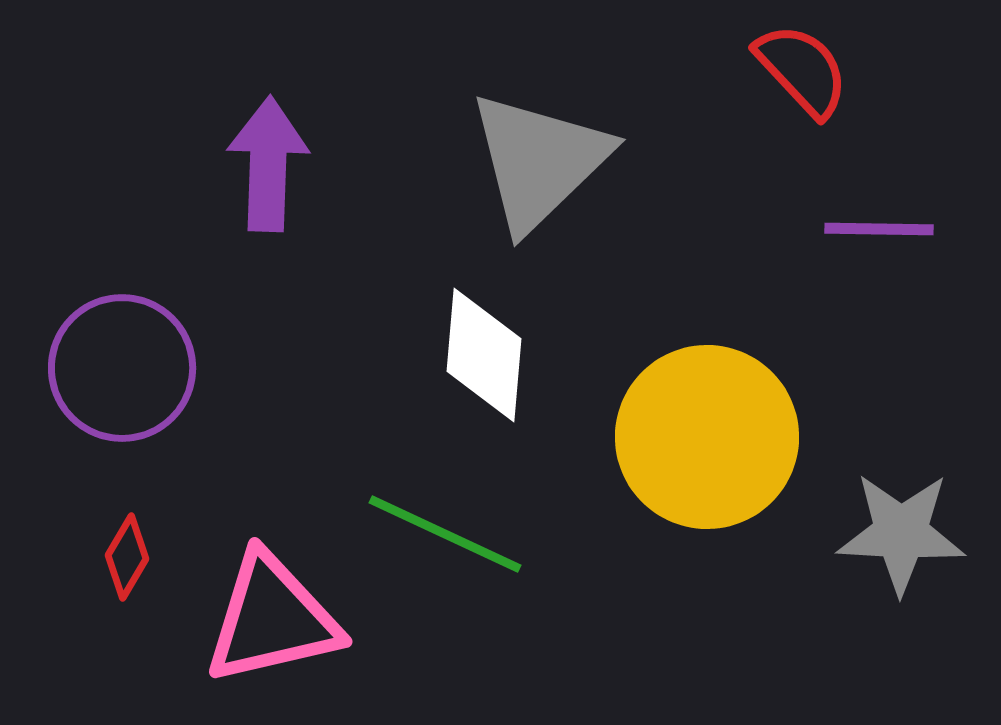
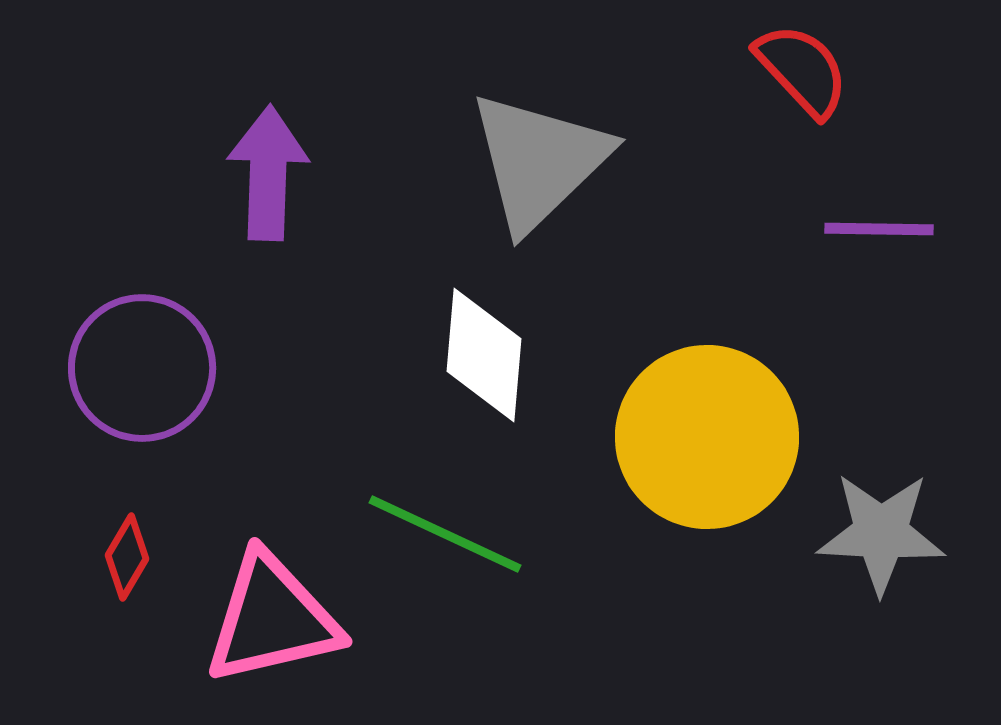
purple arrow: moved 9 px down
purple circle: moved 20 px right
gray star: moved 20 px left
